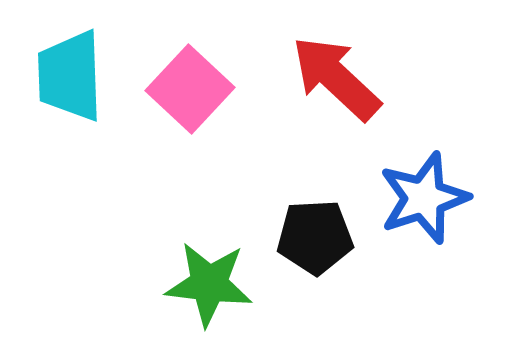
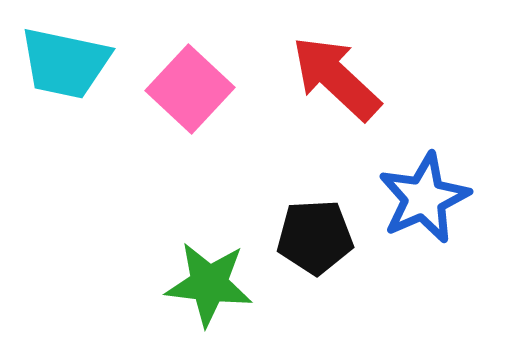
cyan trapezoid: moved 5 px left, 13 px up; rotated 76 degrees counterclockwise
blue star: rotated 6 degrees counterclockwise
